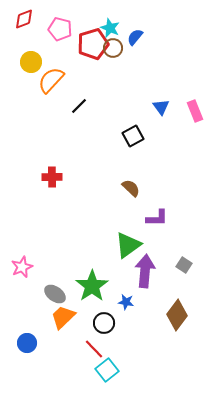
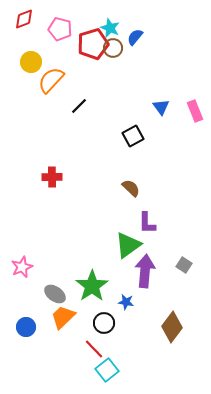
purple L-shape: moved 10 px left, 5 px down; rotated 90 degrees clockwise
brown diamond: moved 5 px left, 12 px down
blue circle: moved 1 px left, 16 px up
